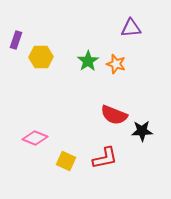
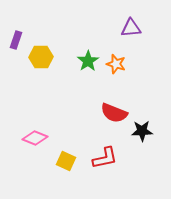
red semicircle: moved 2 px up
